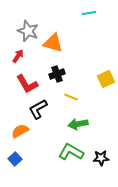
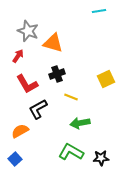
cyan line: moved 10 px right, 2 px up
green arrow: moved 2 px right, 1 px up
